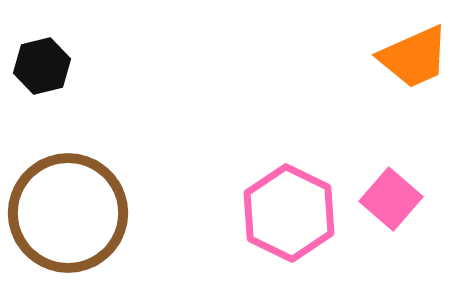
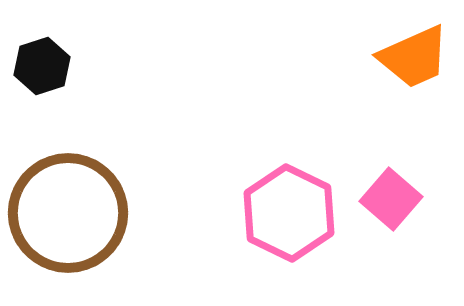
black hexagon: rotated 4 degrees counterclockwise
